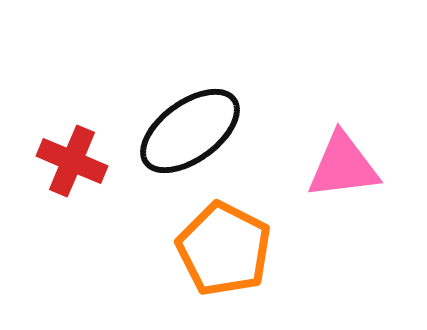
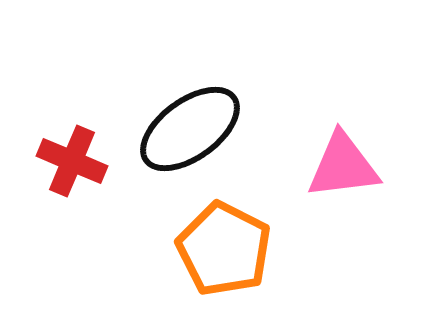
black ellipse: moved 2 px up
